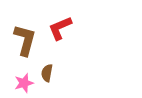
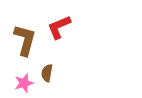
red L-shape: moved 1 px left, 1 px up
